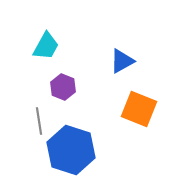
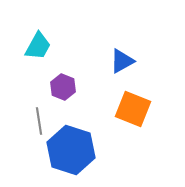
cyan trapezoid: moved 8 px left
orange square: moved 6 px left
